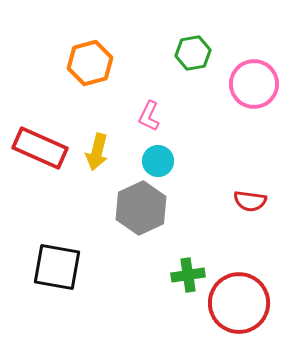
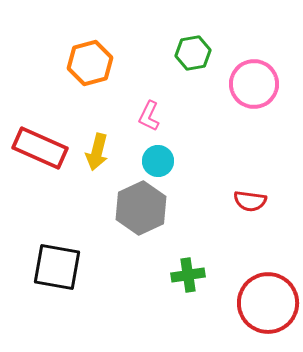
red circle: moved 29 px right
